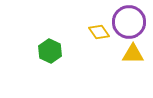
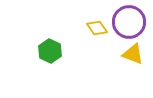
yellow diamond: moved 2 px left, 4 px up
yellow triangle: rotated 20 degrees clockwise
